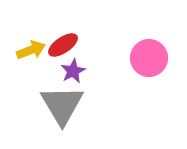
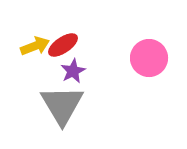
yellow arrow: moved 4 px right, 4 px up
